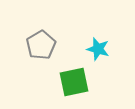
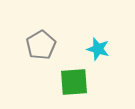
green square: rotated 8 degrees clockwise
